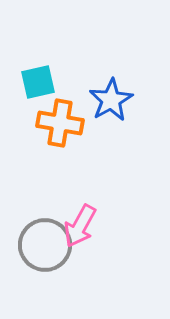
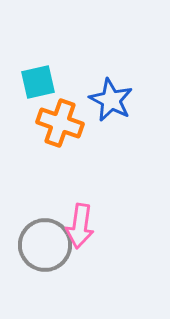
blue star: rotated 15 degrees counterclockwise
orange cross: rotated 9 degrees clockwise
pink arrow: rotated 21 degrees counterclockwise
